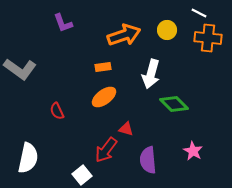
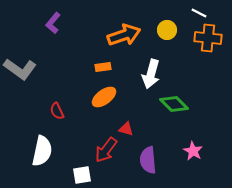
purple L-shape: moved 10 px left; rotated 60 degrees clockwise
white semicircle: moved 14 px right, 7 px up
white square: rotated 30 degrees clockwise
